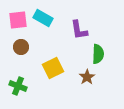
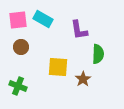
cyan rectangle: moved 1 px down
yellow square: moved 5 px right, 1 px up; rotated 30 degrees clockwise
brown star: moved 4 px left, 2 px down
